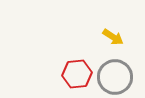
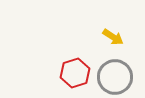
red hexagon: moved 2 px left, 1 px up; rotated 12 degrees counterclockwise
